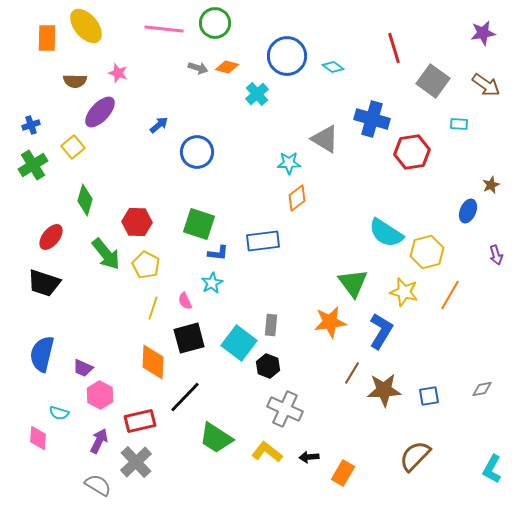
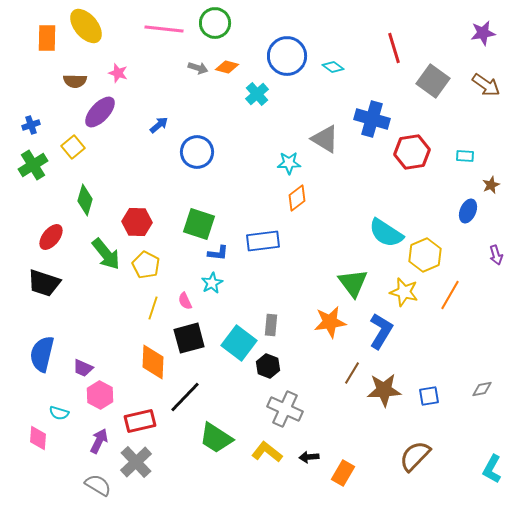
cyan rectangle at (459, 124): moved 6 px right, 32 px down
yellow hexagon at (427, 252): moved 2 px left, 3 px down; rotated 8 degrees counterclockwise
